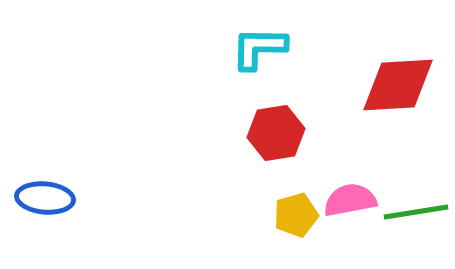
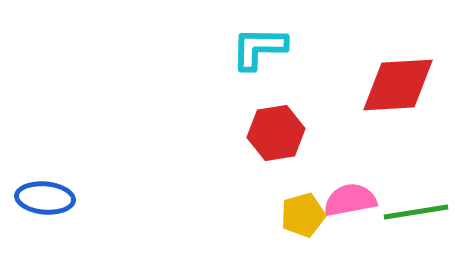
yellow pentagon: moved 7 px right
